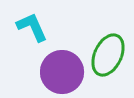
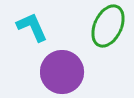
green ellipse: moved 29 px up
